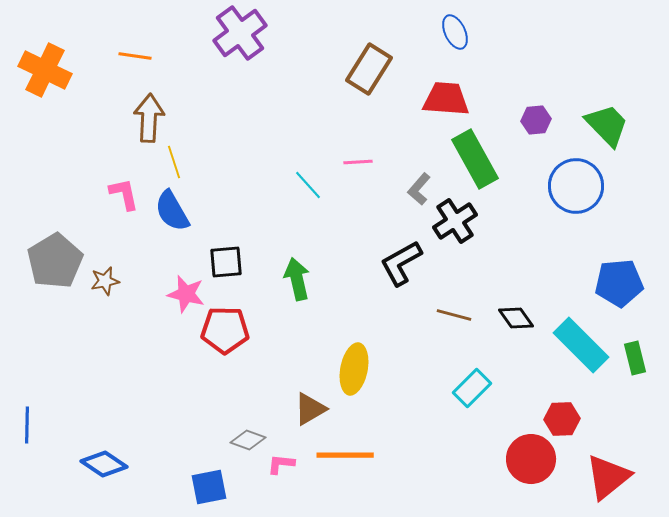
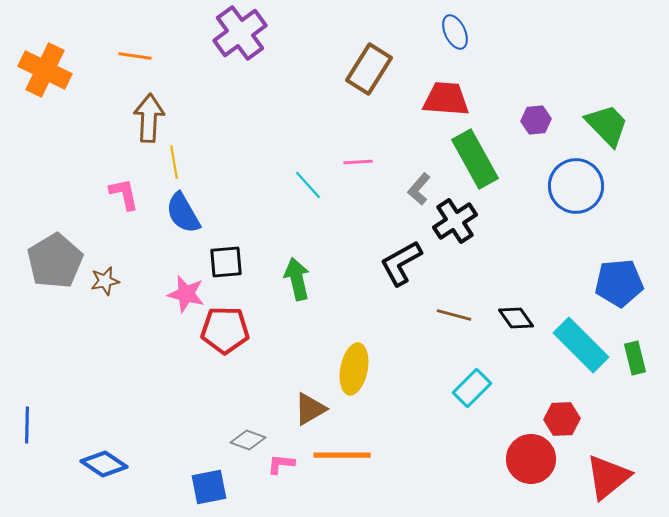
yellow line at (174, 162): rotated 8 degrees clockwise
blue semicircle at (172, 211): moved 11 px right, 2 px down
orange line at (345, 455): moved 3 px left
